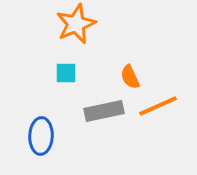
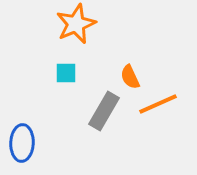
orange line: moved 2 px up
gray rectangle: rotated 48 degrees counterclockwise
blue ellipse: moved 19 px left, 7 px down
